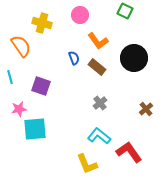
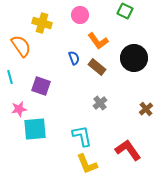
cyan L-shape: moved 17 px left; rotated 40 degrees clockwise
red L-shape: moved 1 px left, 2 px up
